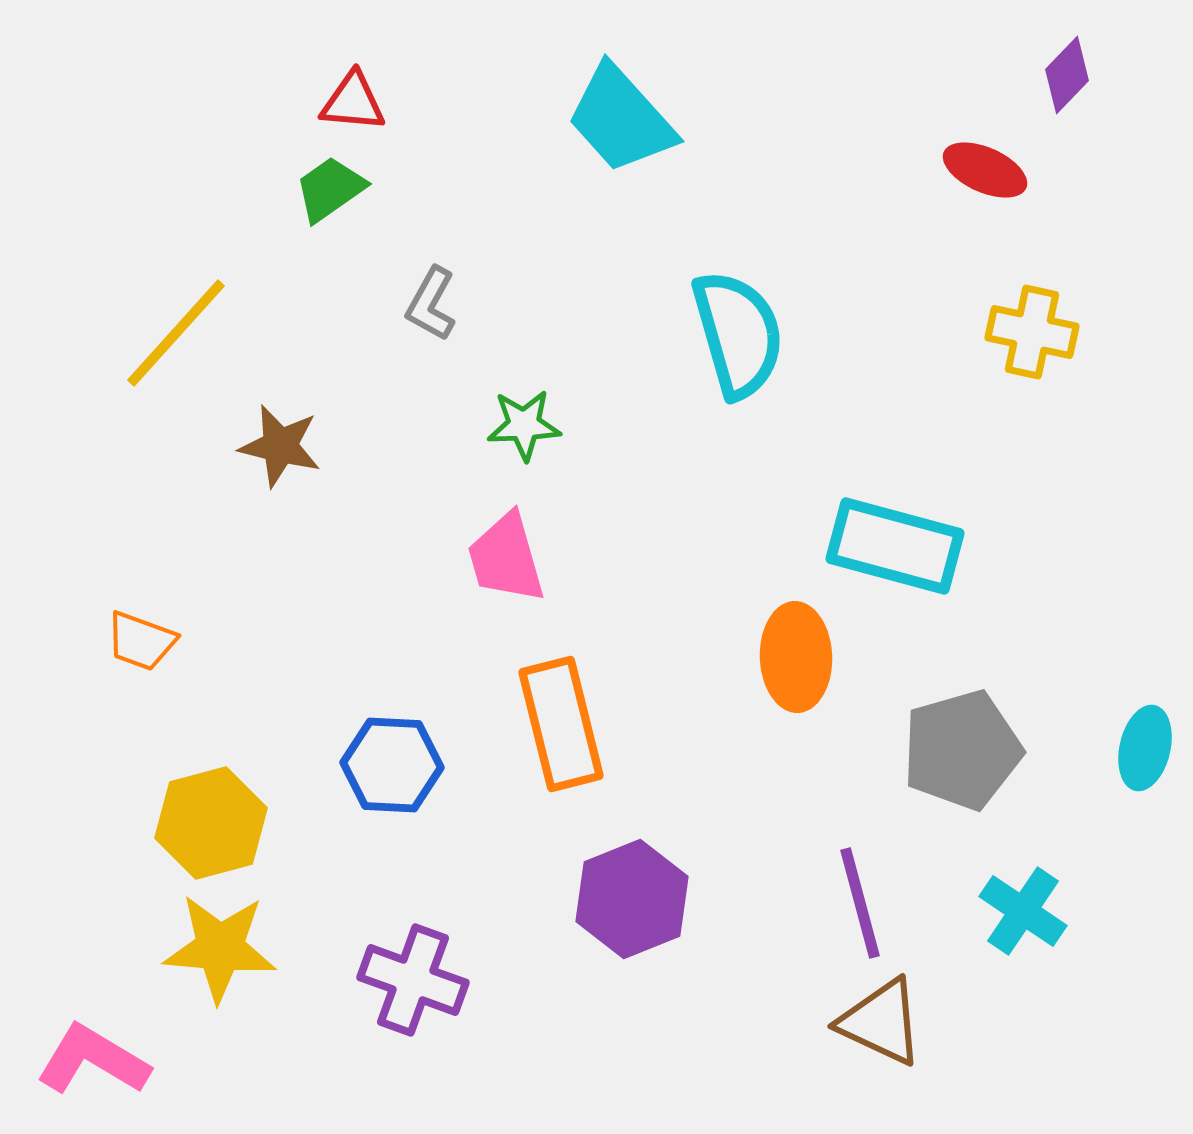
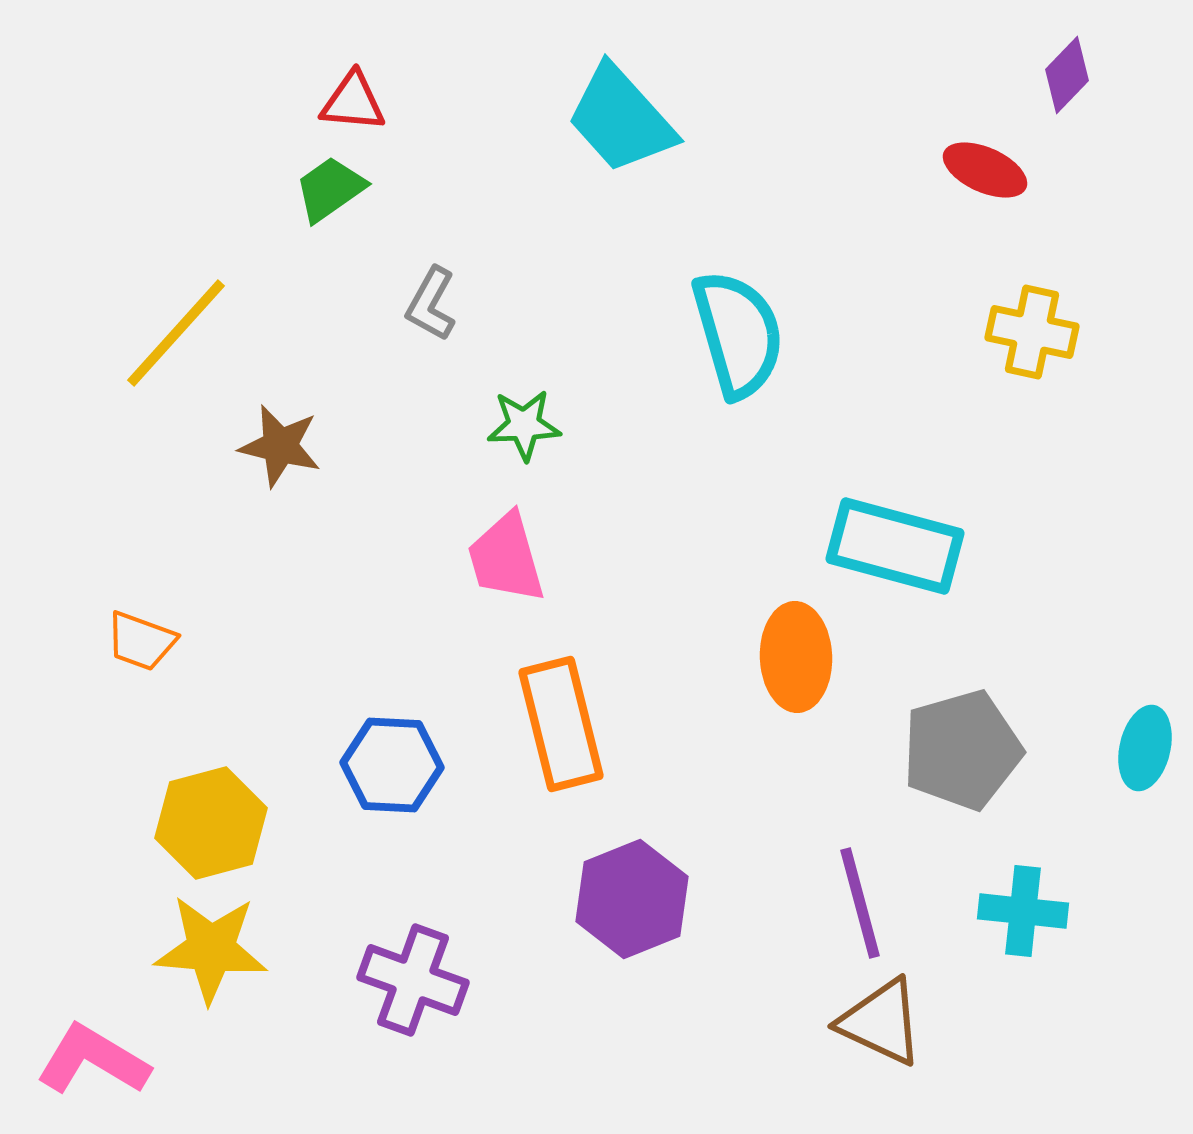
cyan cross: rotated 28 degrees counterclockwise
yellow star: moved 9 px left, 1 px down
